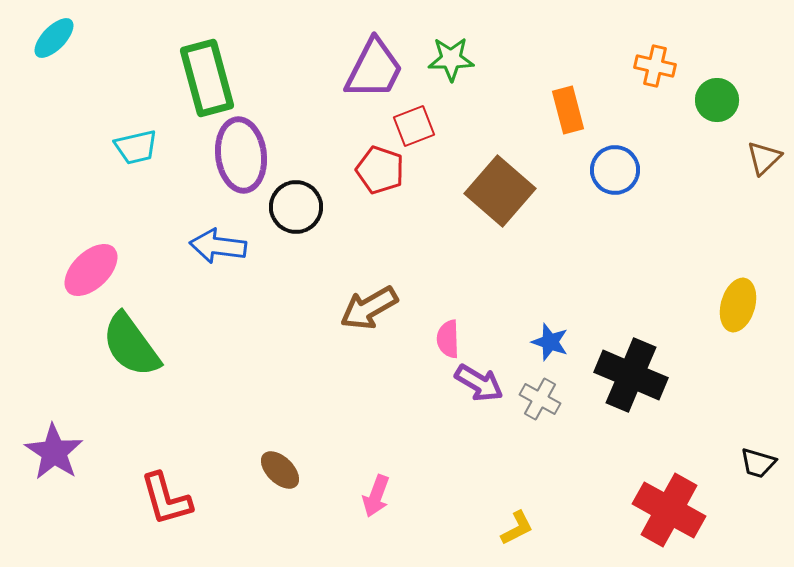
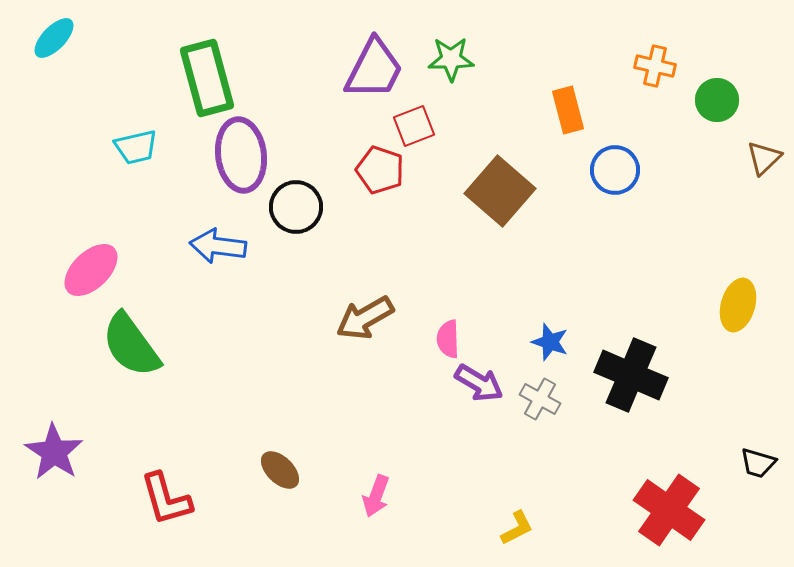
brown arrow: moved 4 px left, 10 px down
red cross: rotated 6 degrees clockwise
